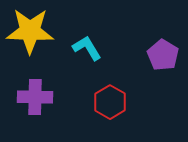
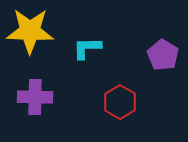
cyan L-shape: rotated 60 degrees counterclockwise
red hexagon: moved 10 px right
